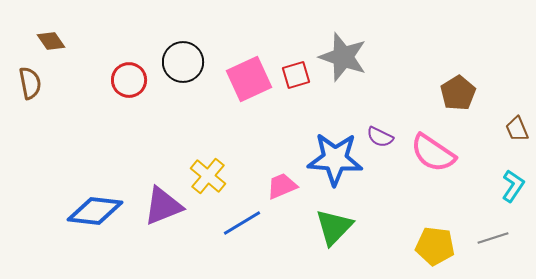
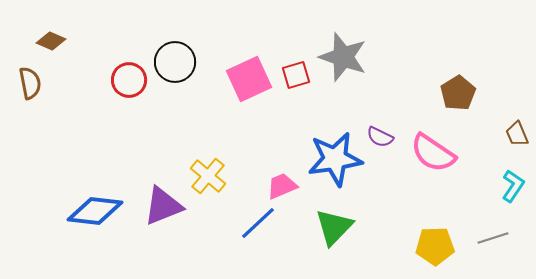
brown diamond: rotated 32 degrees counterclockwise
black circle: moved 8 px left
brown trapezoid: moved 5 px down
blue star: rotated 12 degrees counterclockwise
blue line: moved 16 px right; rotated 12 degrees counterclockwise
yellow pentagon: rotated 9 degrees counterclockwise
